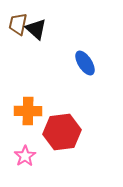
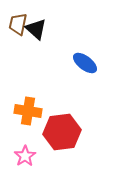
blue ellipse: rotated 20 degrees counterclockwise
orange cross: rotated 8 degrees clockwise
